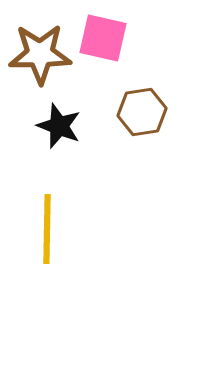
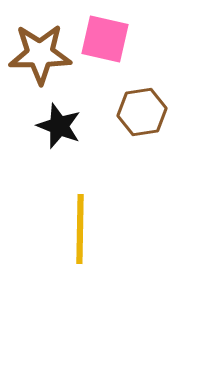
pink square: moved 2 px right, 1 px down
yellow line: moved 33 px right
